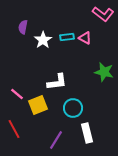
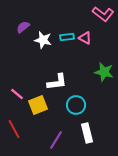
purple semicircle: rotated 40 degrees clockwise
white star: rotated 24 degrees counterclockwise
cyan circle: moved 3 px right, 3 px up
